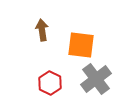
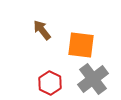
brown arrow: rotated 30 degrees counterclockwise
gray cross: moved 3 px left
